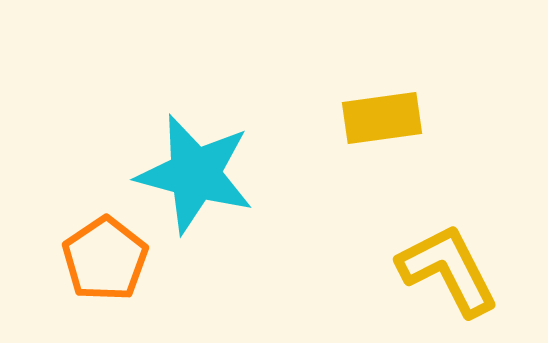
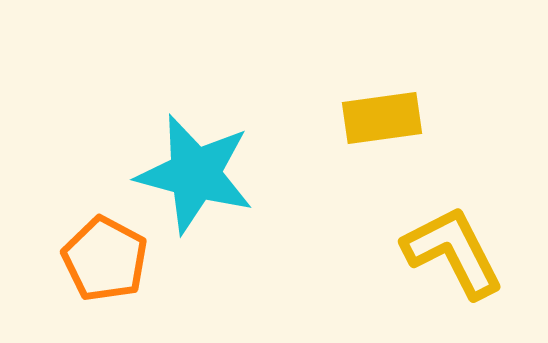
orange pentagon: rotated 10 degrees counterclockwise
yellow L-shape: moved 5 px right, 18 px up
